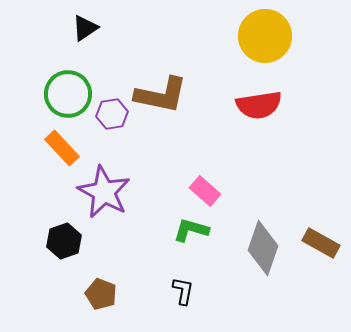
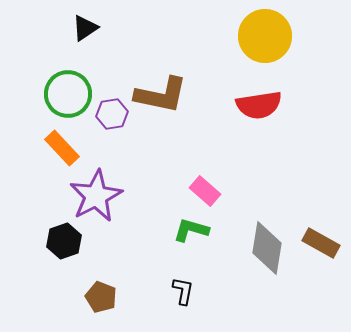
purple star: moved 8 px left, 4 px down; rotated 16 degrees clockwise
gray diamond: moved 4 px right; rotated 10 degrees counterclockwise
brown pentagon: moved 3 px down
